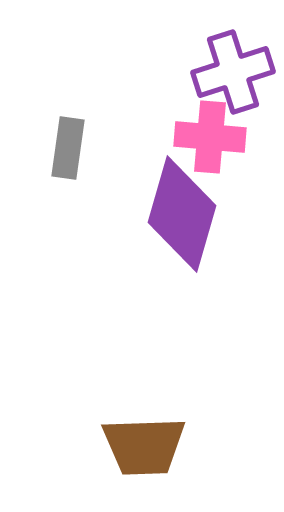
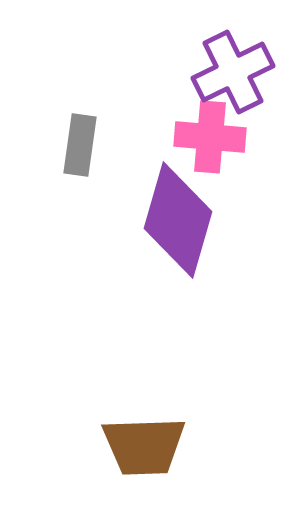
purple cross: rotated 8 degrees counterclockwise
gray rectangle: moved 12 px right, 3 px up
purple diamond: moved 4 px left, 6 px down
